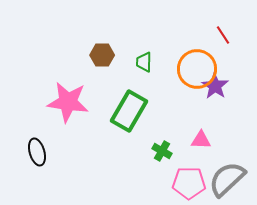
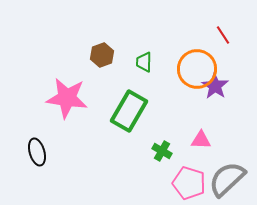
brown hexagon: rotated 20 degrees counterclockwise
pink star: moved 1 px left, 4 px up
pink pentagon: rotated 16 degrees clockwise
